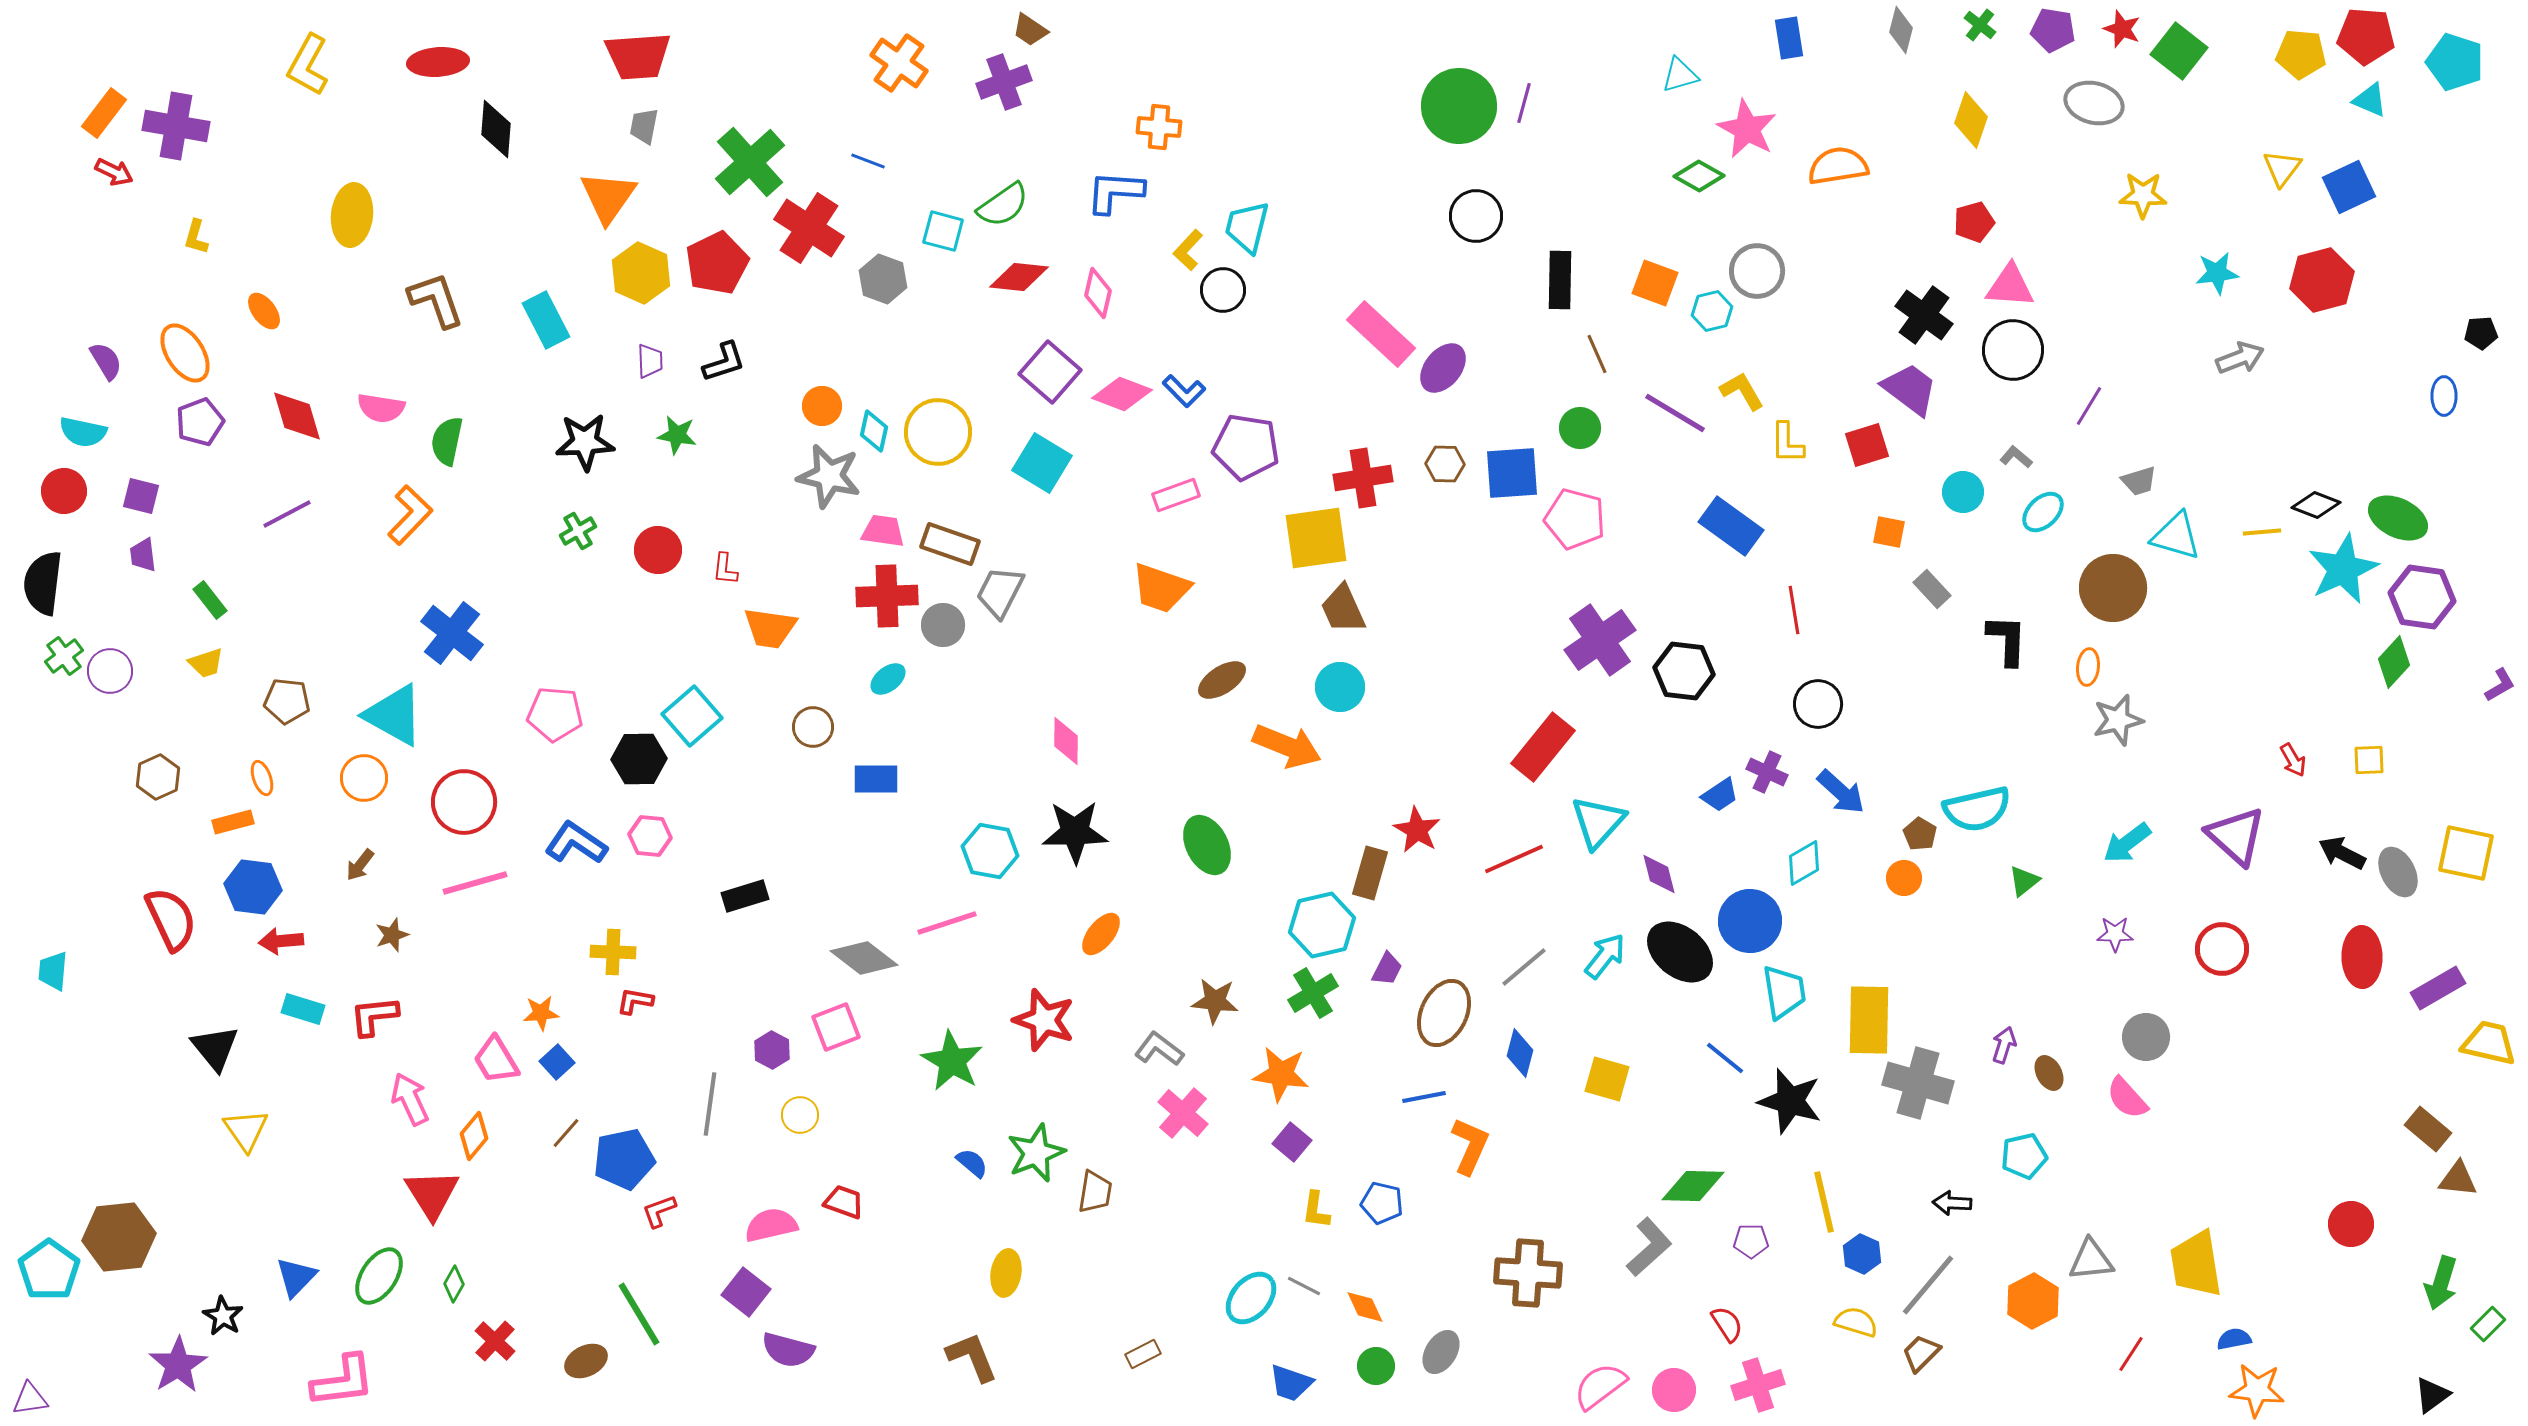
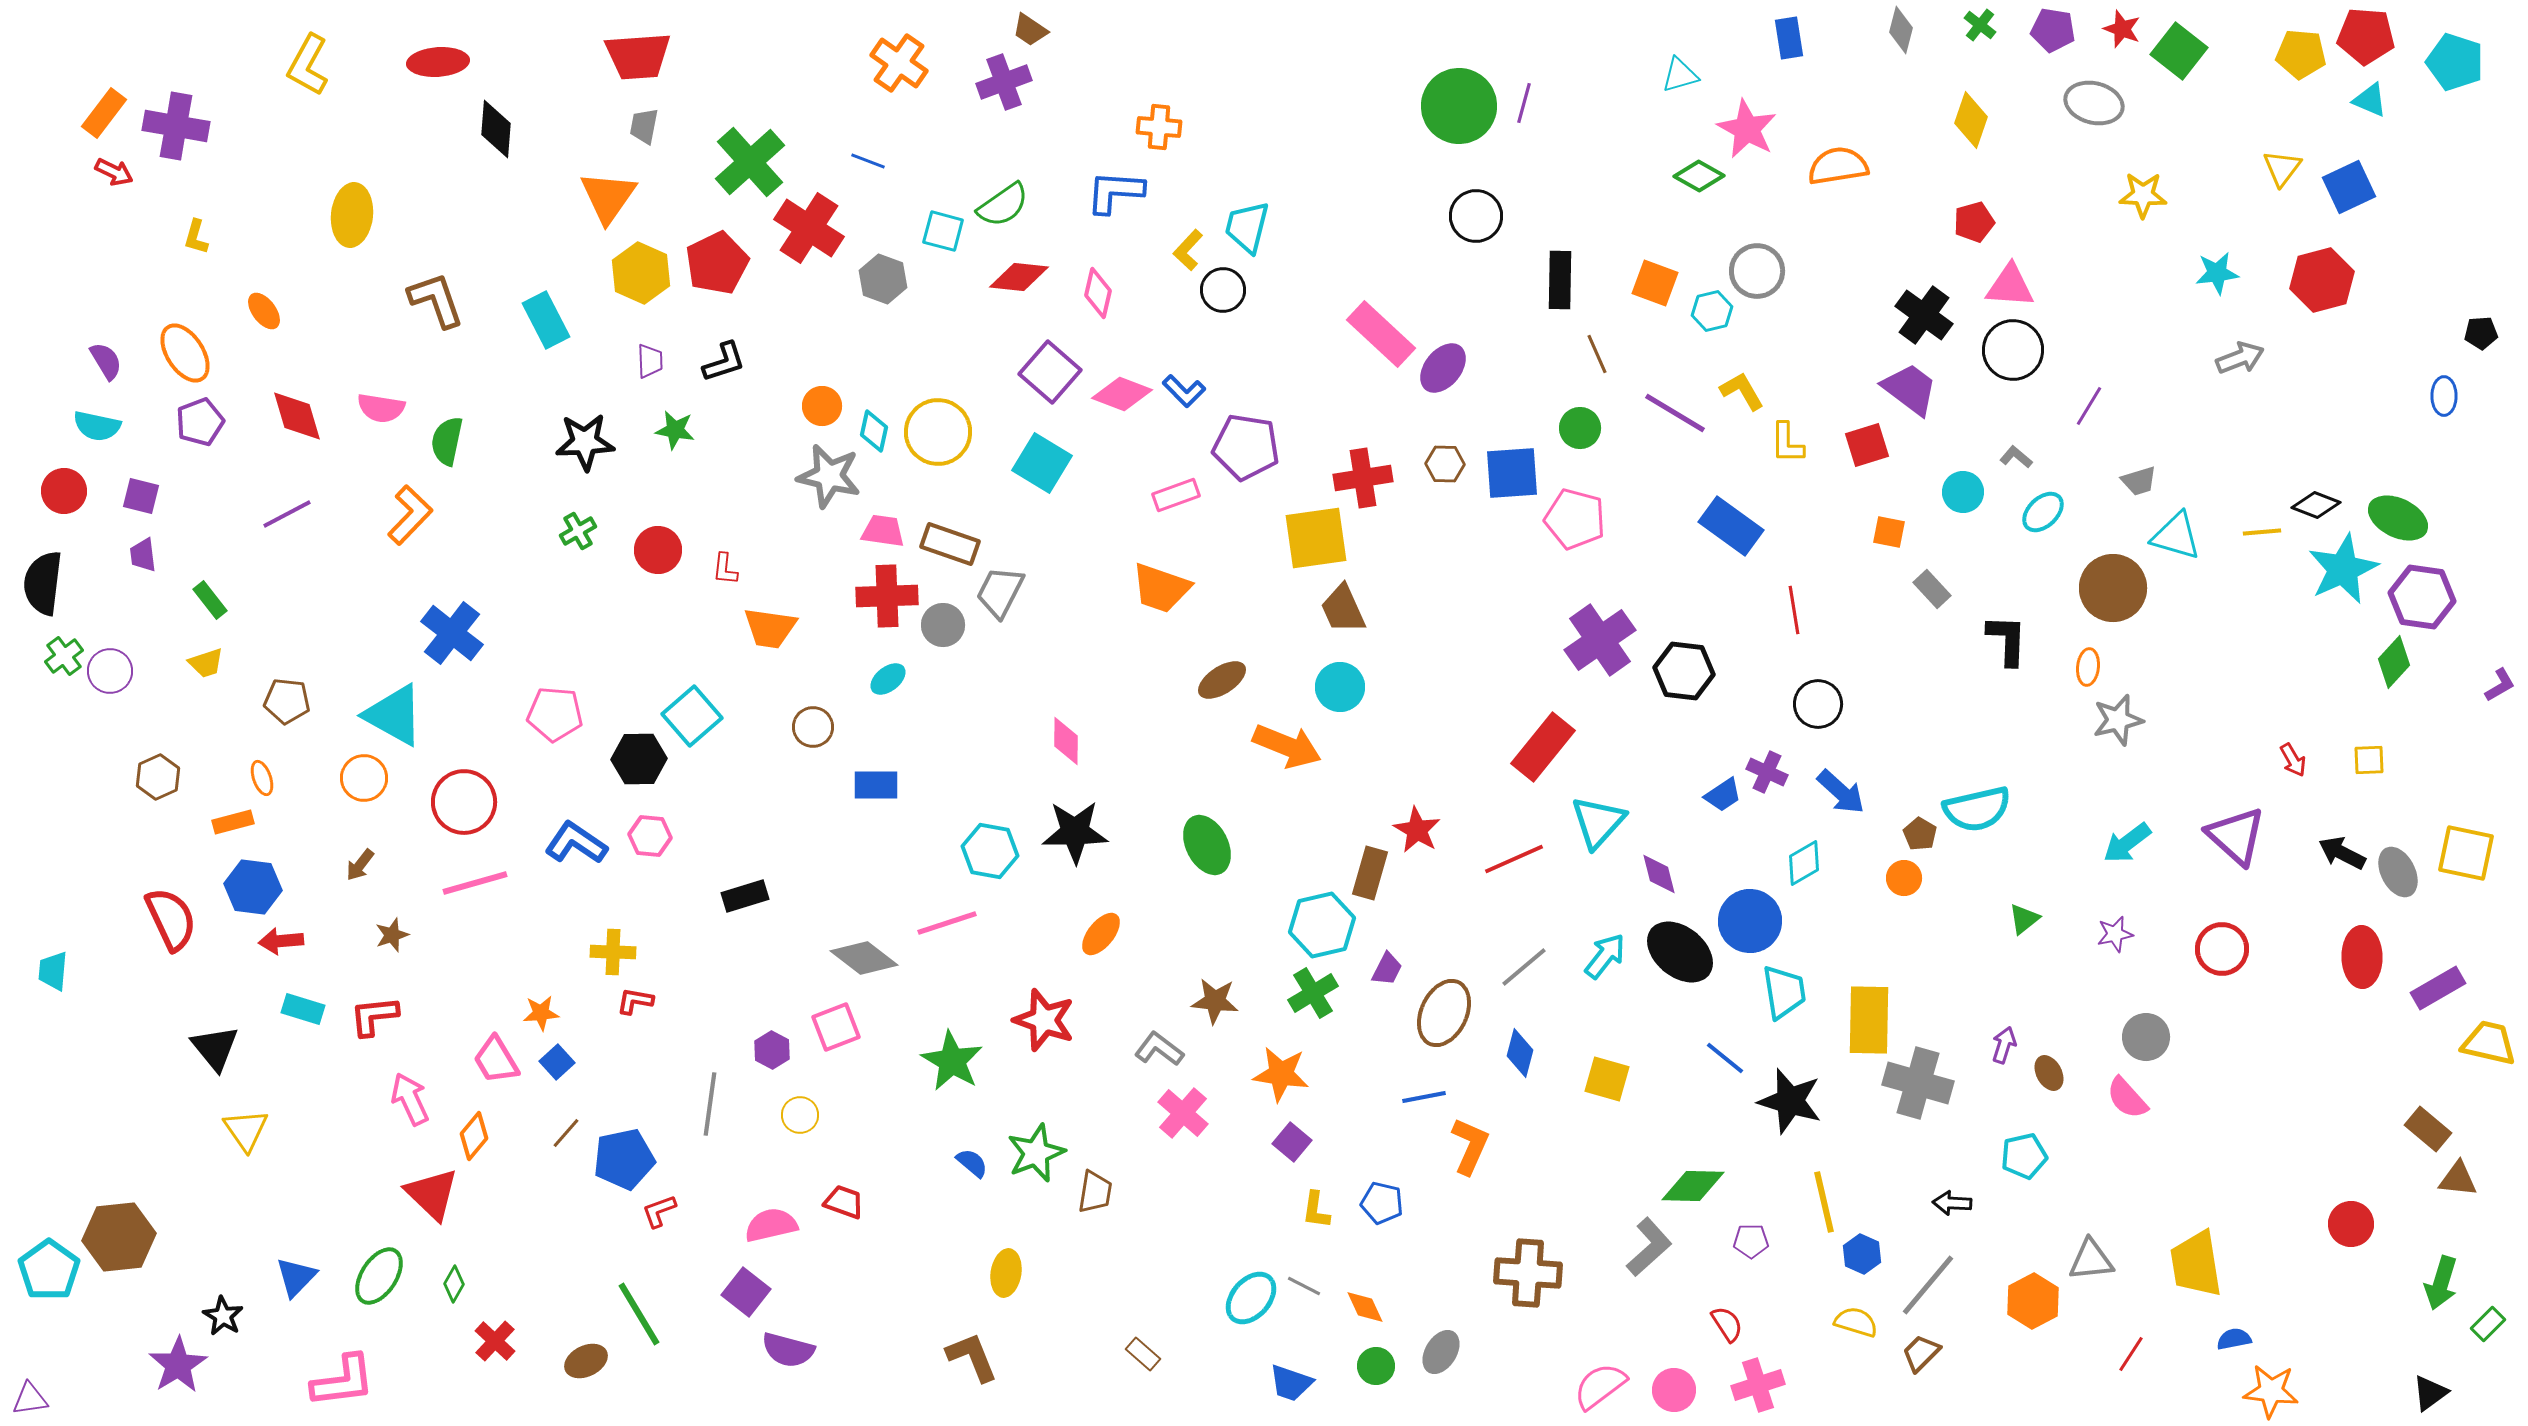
cyan semicircle at (83, 432): moved 14 px right, 6 px up
green star at (677, 435): moved 2 px left, 5 px up
blue rectangle at (876, 779): moved 6 px down
blue trapezoid at (1720, 795): moved 3 px right
green triangle at (2024, 881): moved 38 px down
purple star at (2115, 934): rotated 12 degrees counterclockwise
red triangle at (432, 1194): rotated 14 degrees counterclockwise
brown rectangle at (1143, 1354): rotated 68 degrees clockwise
orange star at (2257, 1390): moved 14 px right, 1 px down
black triangle at (2432, 1395): moved 2 px left, 2 px up
